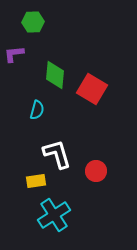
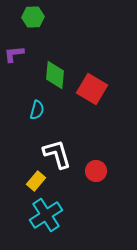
green hexagon: moved 5 px up
yellow rectangle: rotated 42 degrees counterclockwise
cyan cross: moved 8 px left
